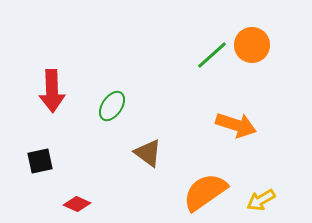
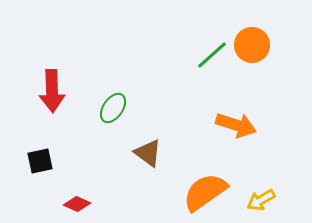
green ellipse: moved 1 px right, 2 px down
